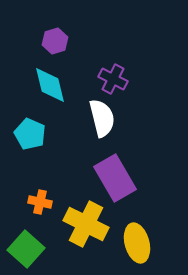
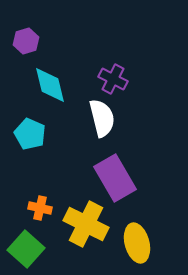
purple hexagon: moved 29 px left
orange cross: moved 6 px down
